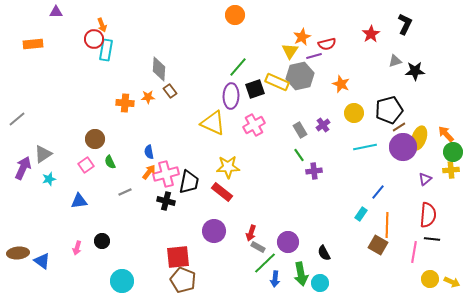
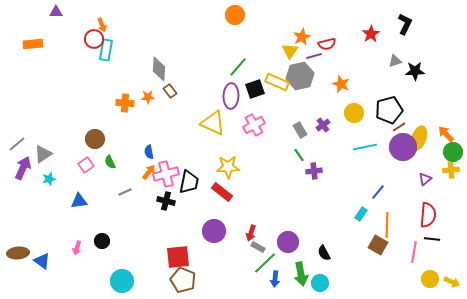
gray line at (17, 119): moved 25 px down
